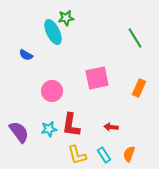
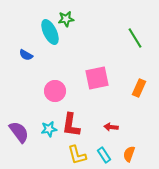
green star: moved 1 px down
cyan ellipse: moved 3 px left
pink circle: moved 3 px right
